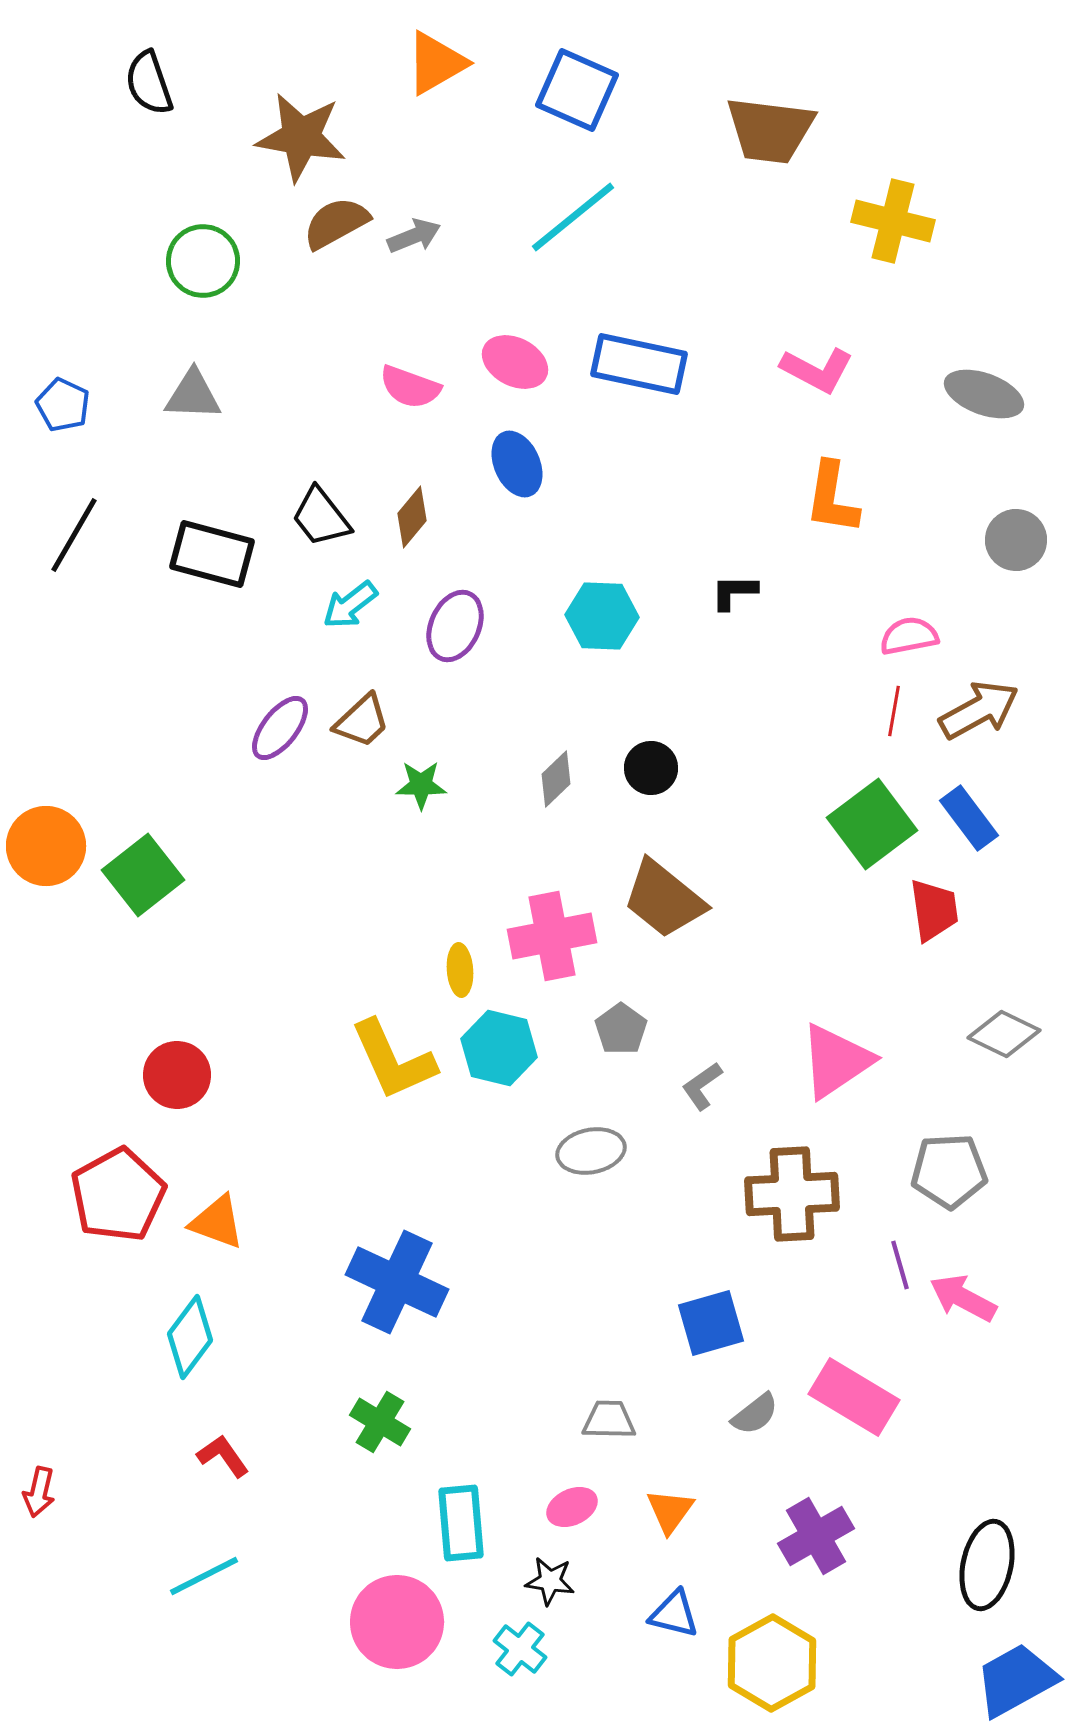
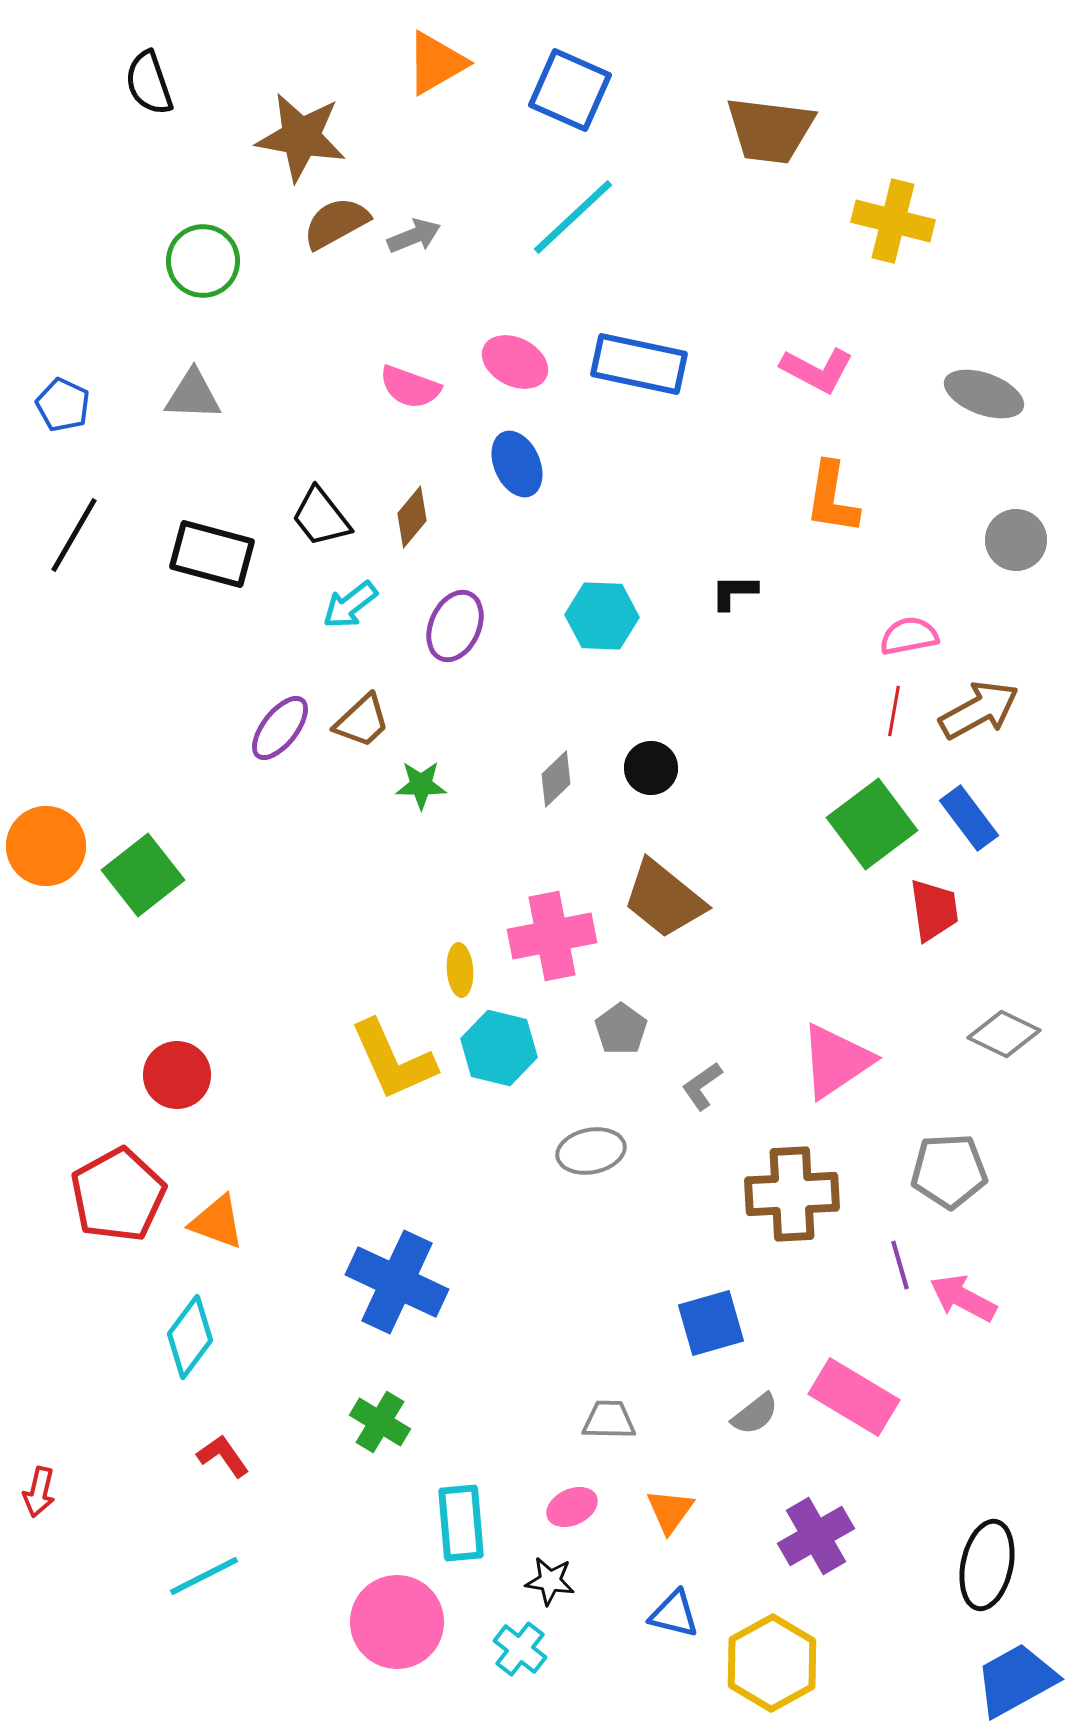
blue square at (577, 90): moved 7 px left
cyan line at (573, 217): rotated 4 degrees counterclockwise
